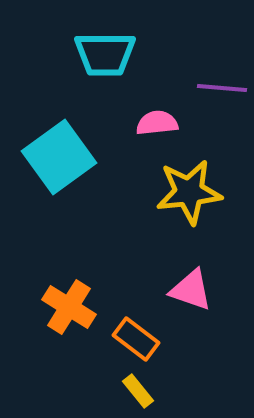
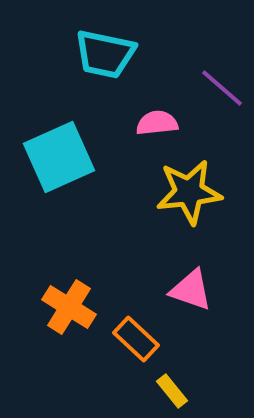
cyan trapezoid: rotated 12 degrees clockwise
purple line: rotated 36 degrees clockwise
cyan square: rotated 12 degrees clockwise
orange rectangle: rotated 6 degrees clockwise
yellow rectangle: moved 34 px right
